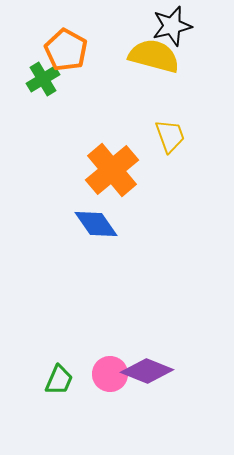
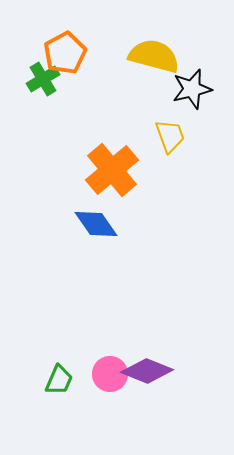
black star: moved 20 px right, 63 px down
orange pentagon: moved 1 px left, 3 px down; rotated 15 degrees clockwise
